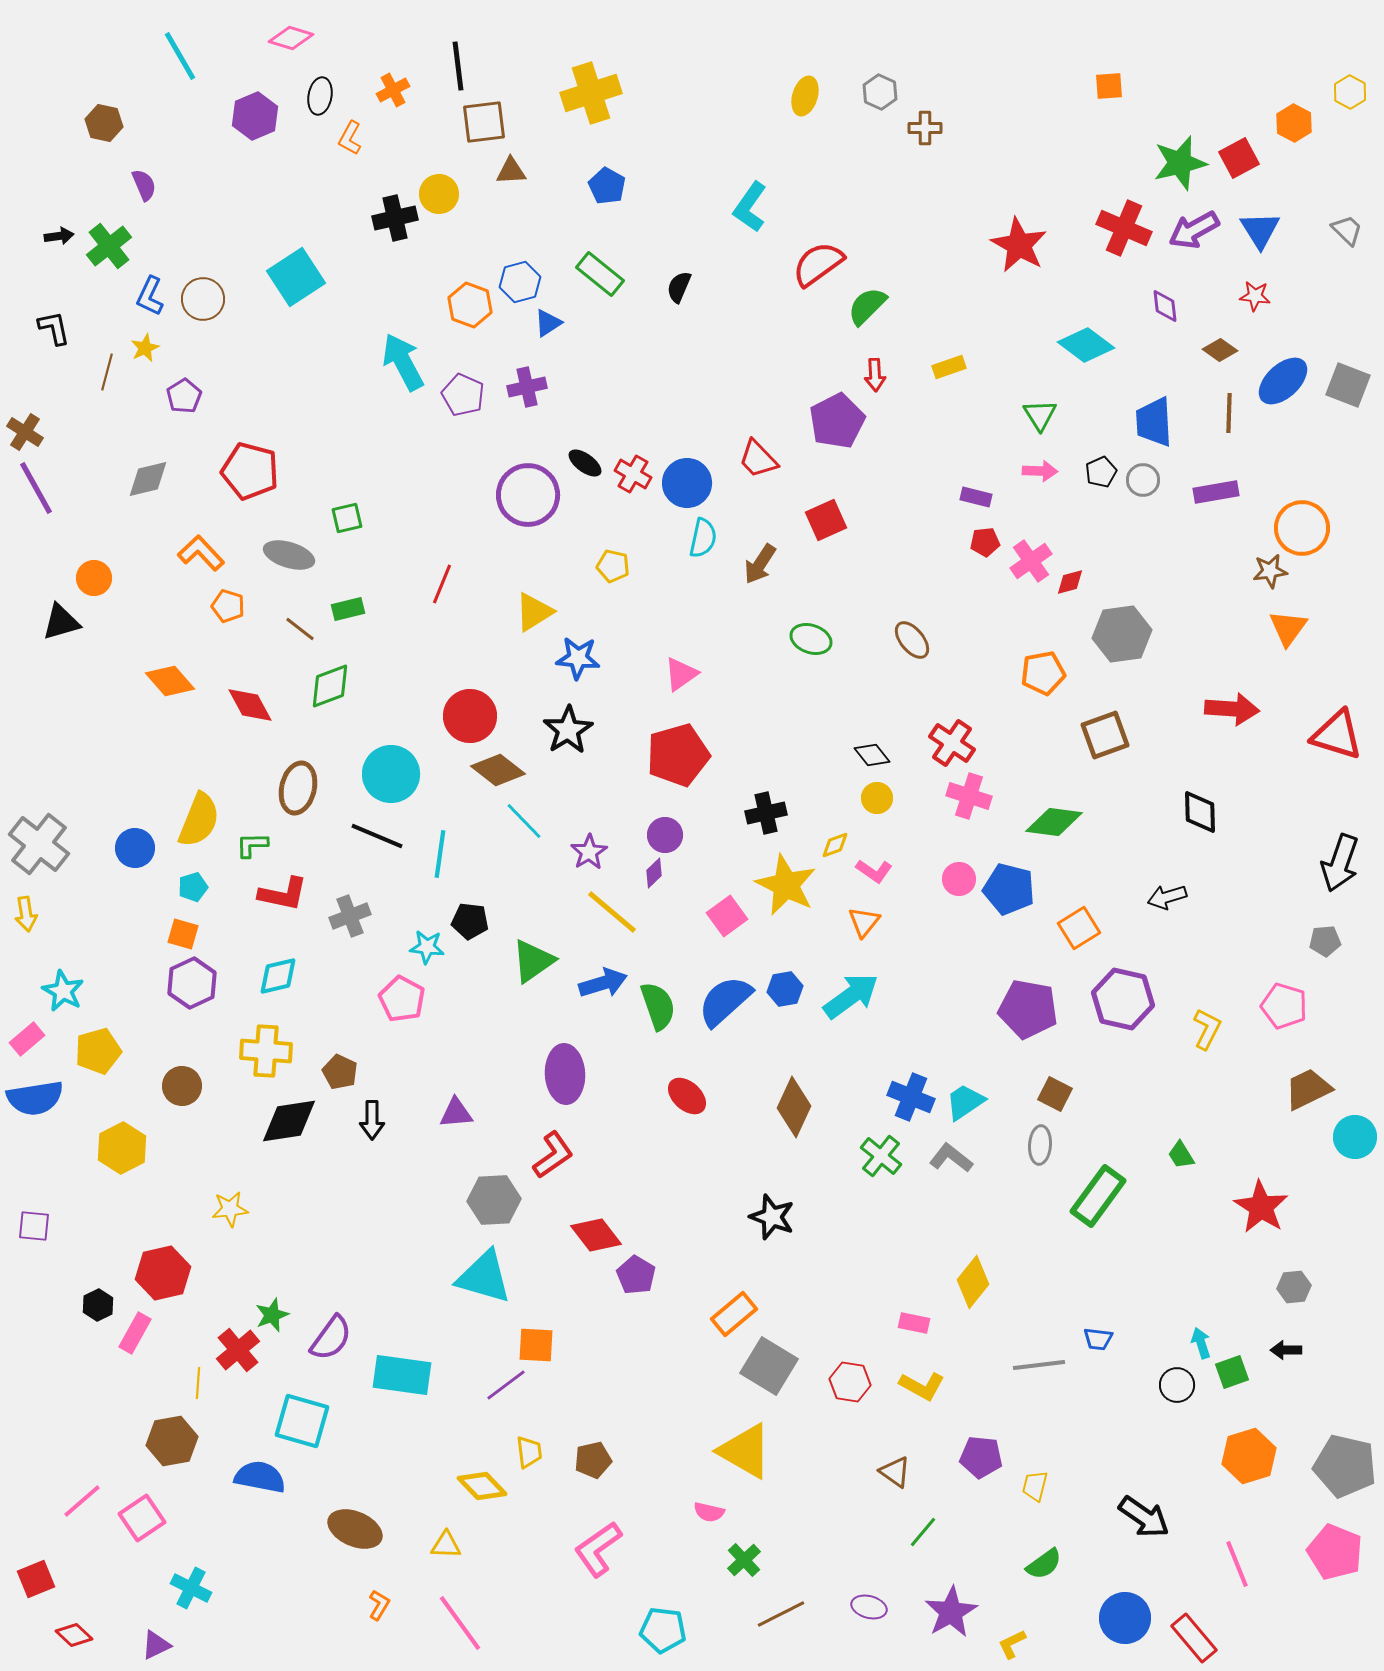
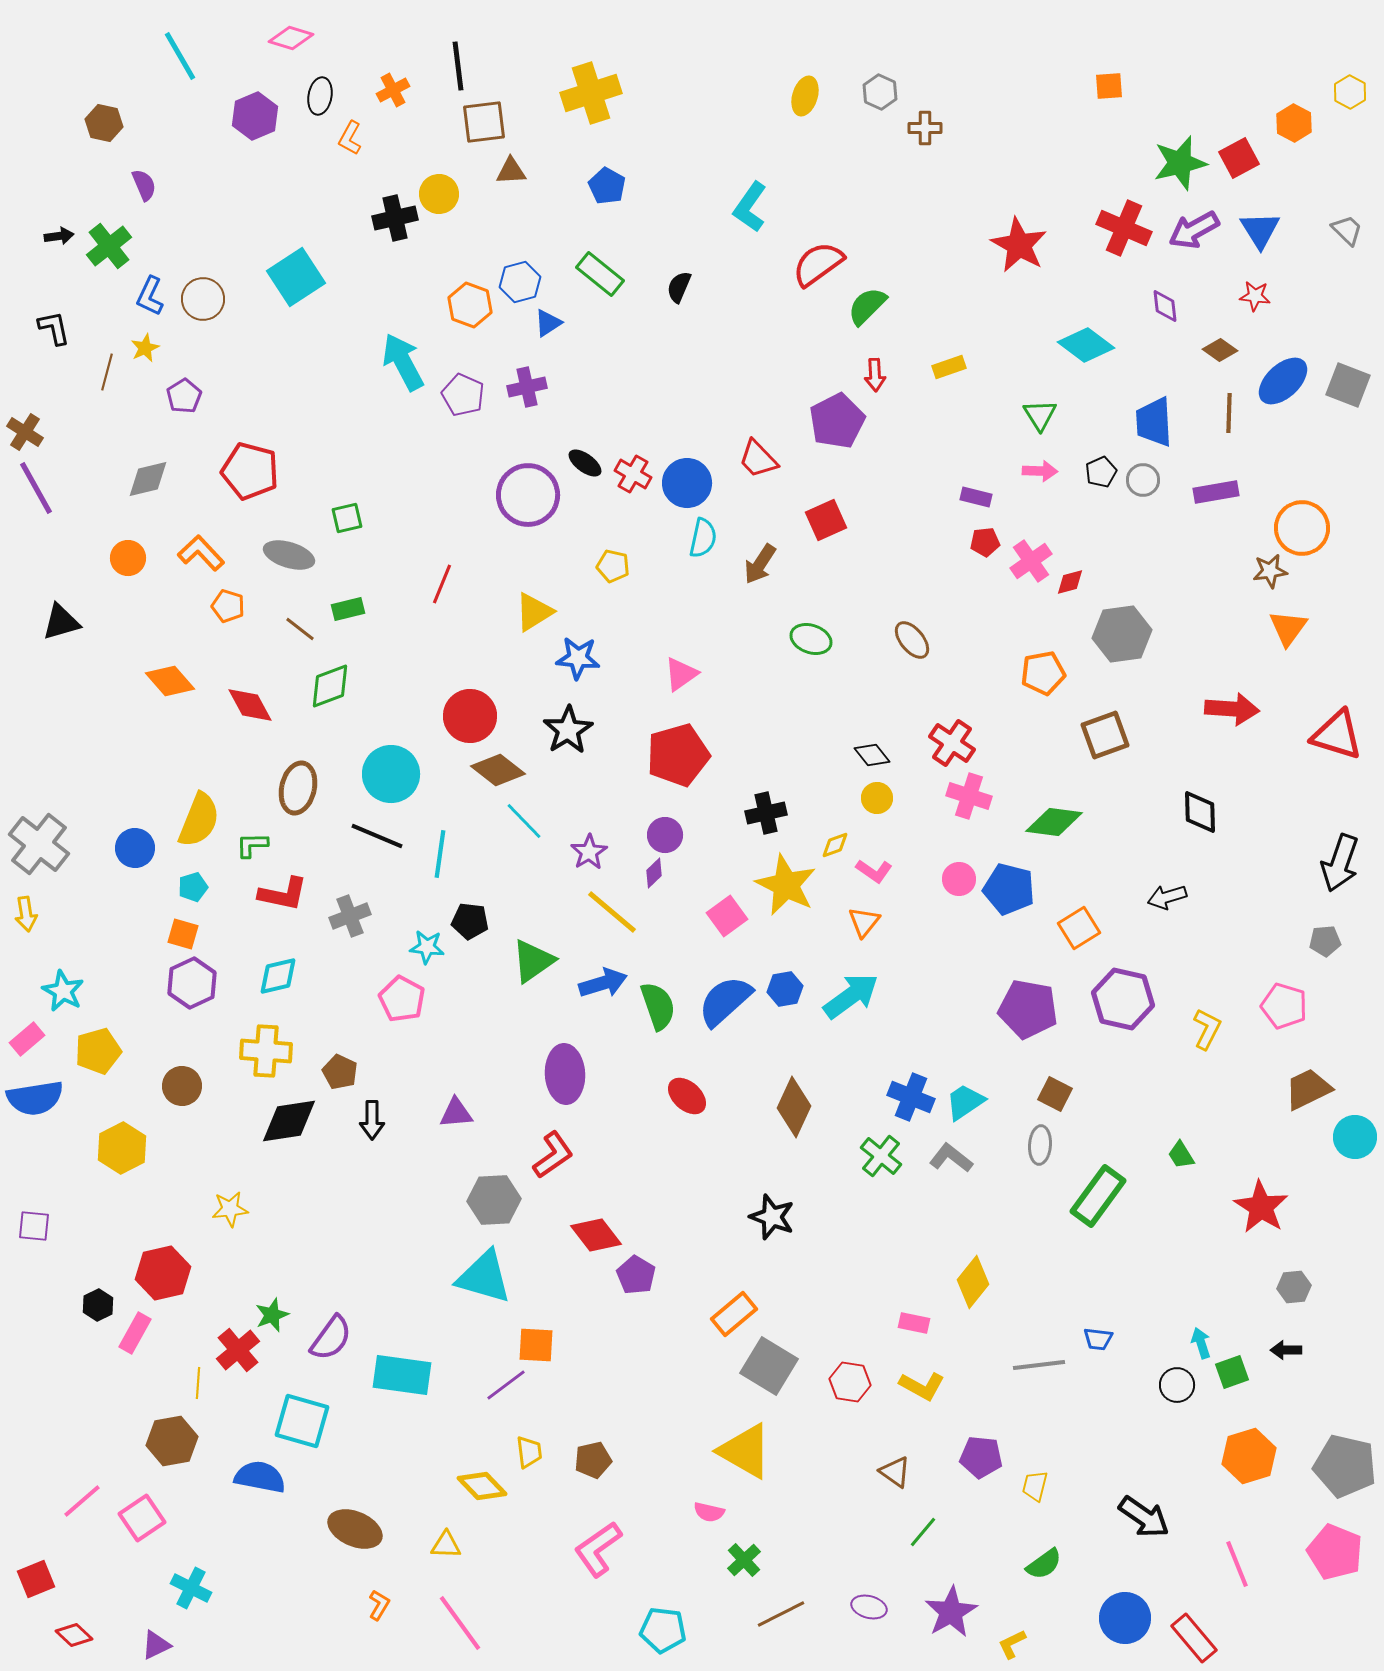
orange circle at (94, 578): moved 34 px right, 20 px up
